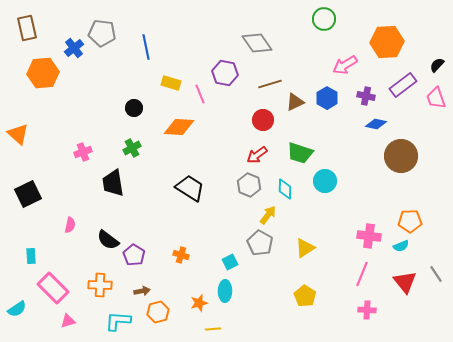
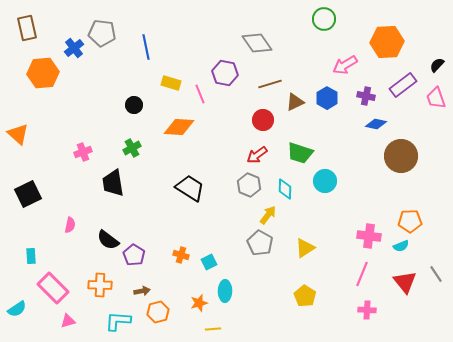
black circle at (134, 108): moved 3 px up
cyan square at (230, 262): moved 21 px left
